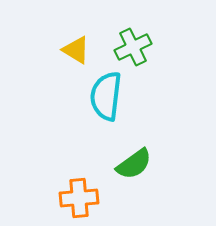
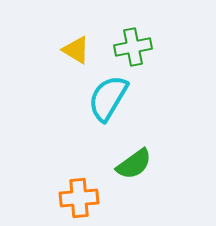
green cross: rotated 15 degrees clockwise
cyan semicircle: moved 2 px right, 2 px down; rotated 24 degrees clockwise
